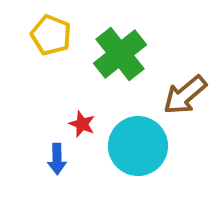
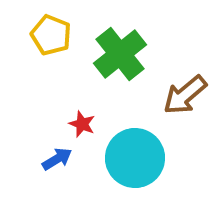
cyan circle: moved 3 px left, 12 px down
blue arrow: rotated 120 degrees counterclockwise
